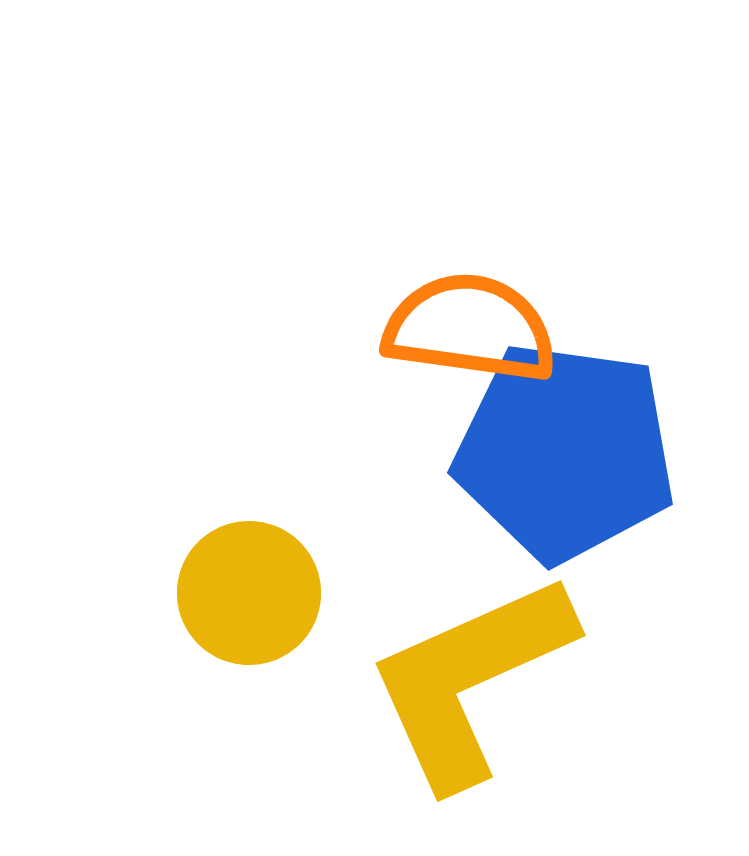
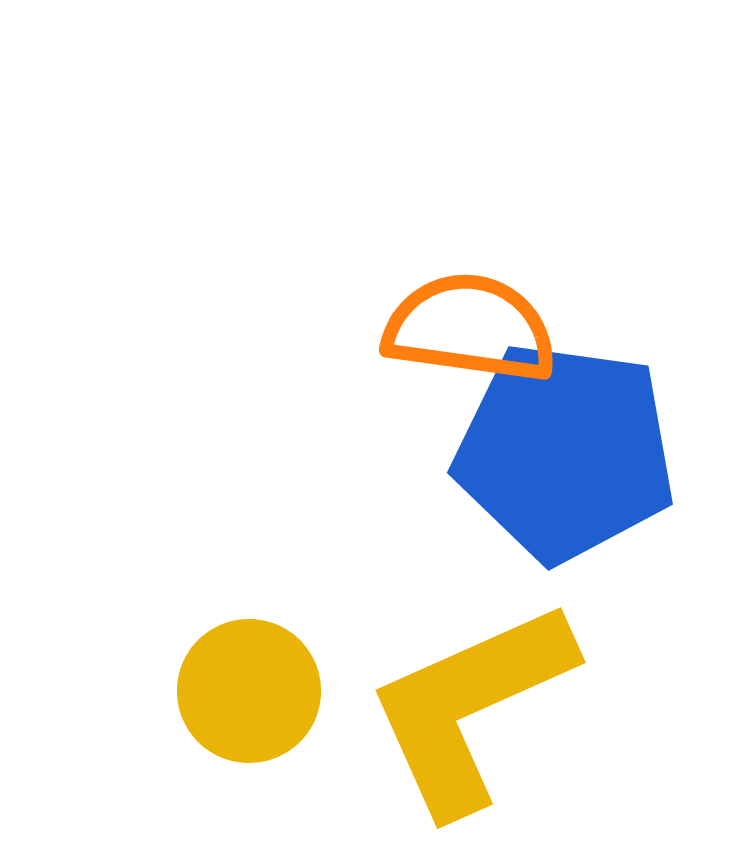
yellow circle: moved 98 px down
yellow L-shape: moved 27 px down
